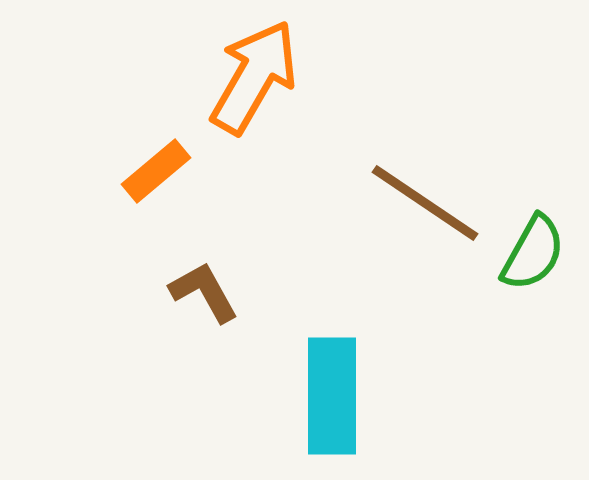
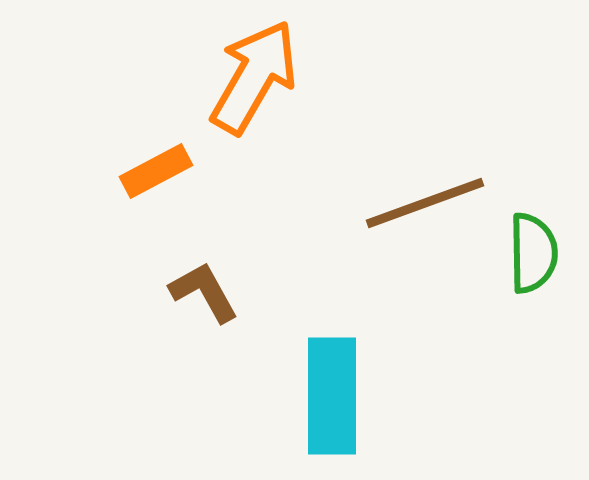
orange rectangle: rotated 12 degrees clockwise
brown line: rotated 54 degrees counterclockwise
green semicircle: rotated 30 degrees counterclockwise
